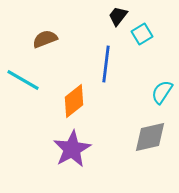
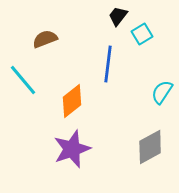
blue line: moved 2 px right
cyan line: rotated 20 degrees clockwise
orange diamond: moved 2 px left
gray diamond: moved 10 px down; rotated 15 degrees counterclockwise
purple star: rotated 9 degrees clockwise
